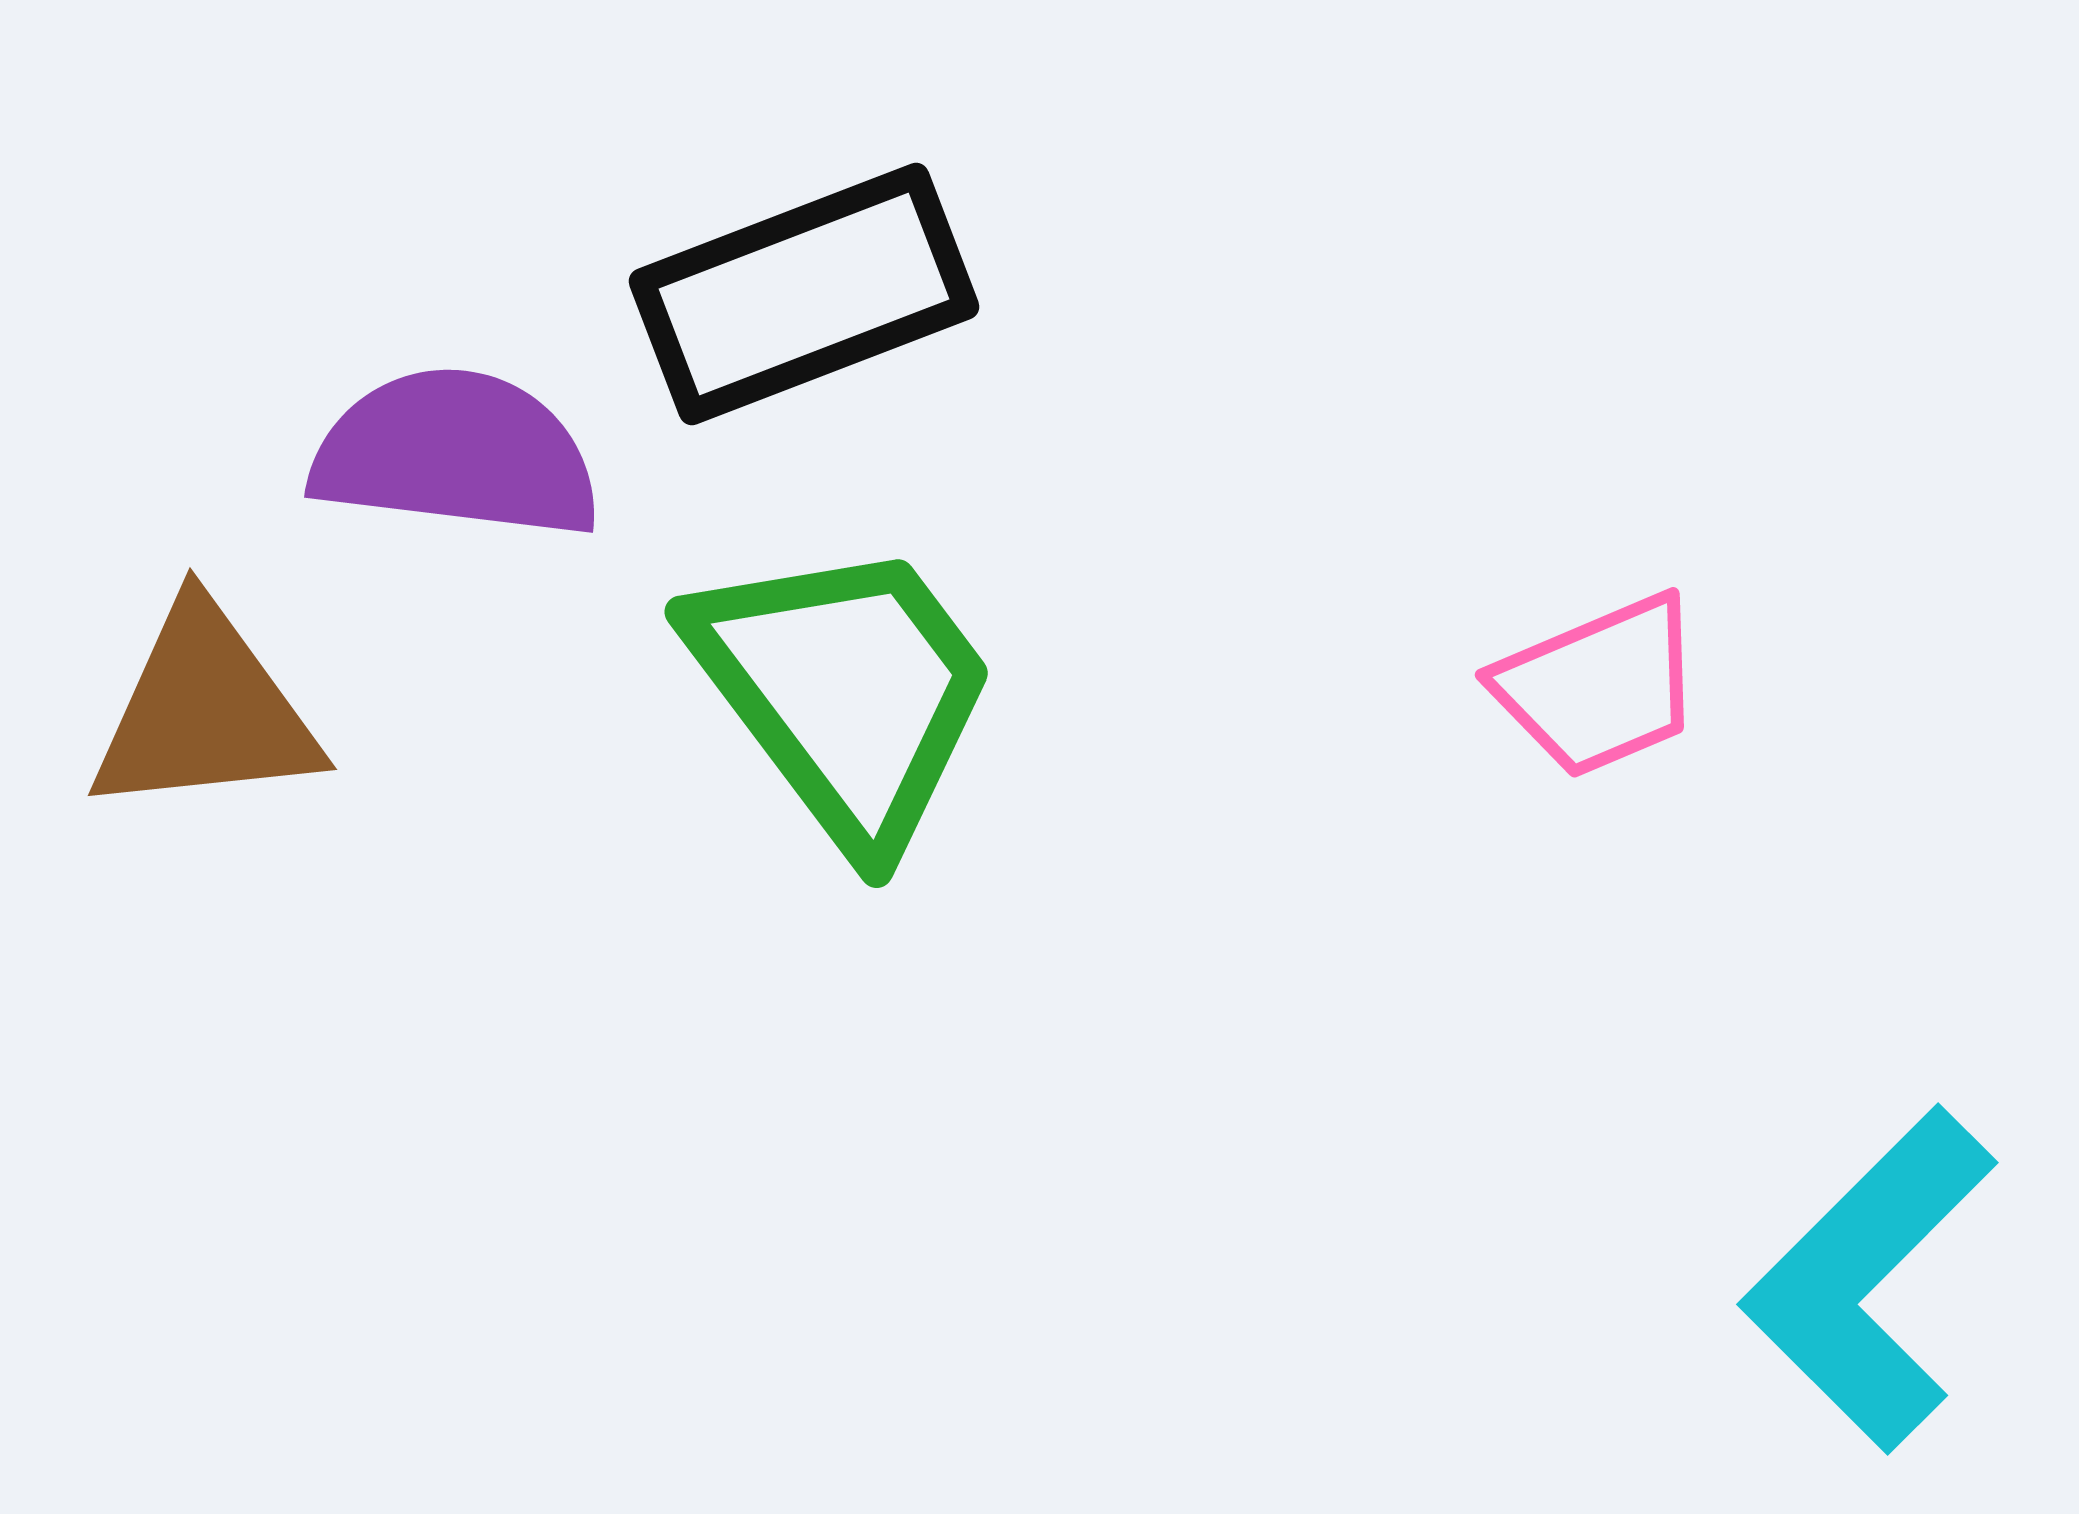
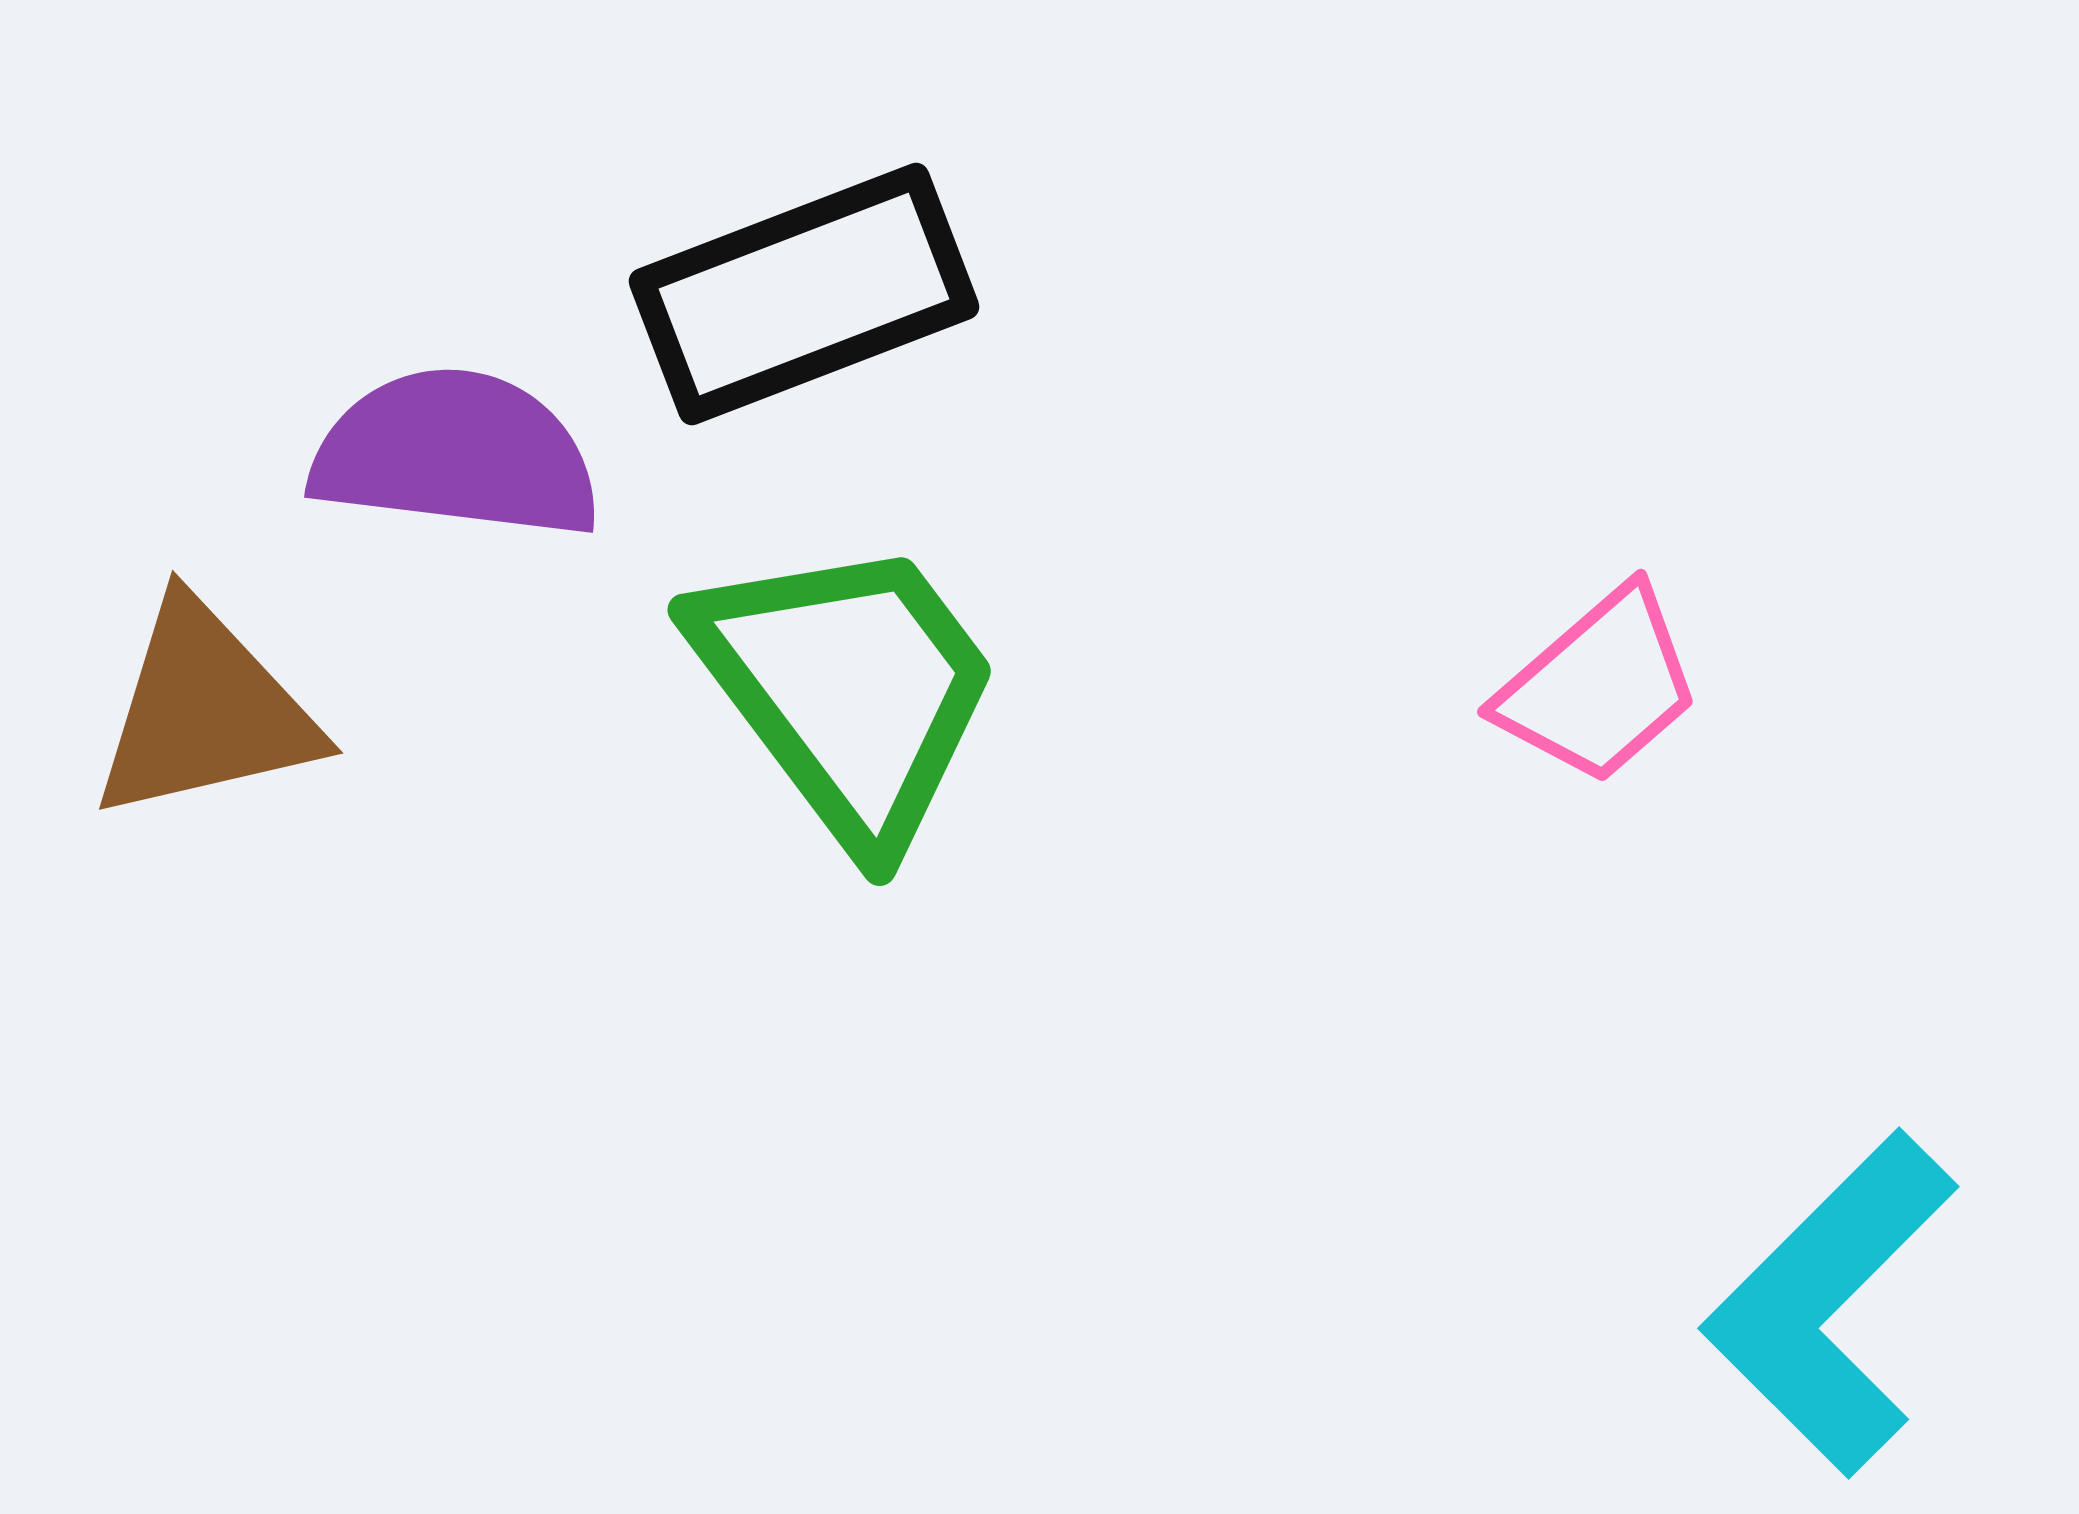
pink trapezoid: rotated 18 degrees counterclockwise
green trapezoid: moved 3 px right, 2 px up
brown triangle: rotated 7 degrees counterclockwise
cyan L-shape: moved 39 px left, 24 px down
